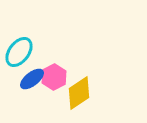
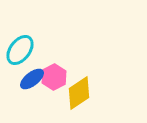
cyan ellipse: moved 1 px right, 2 px up
